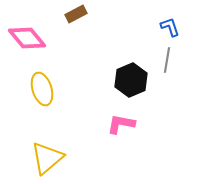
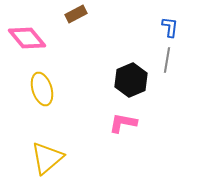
blue L-shape: rotated 25 degrees clockwise
pink L-shape: moved 2 px right, 1 px up
